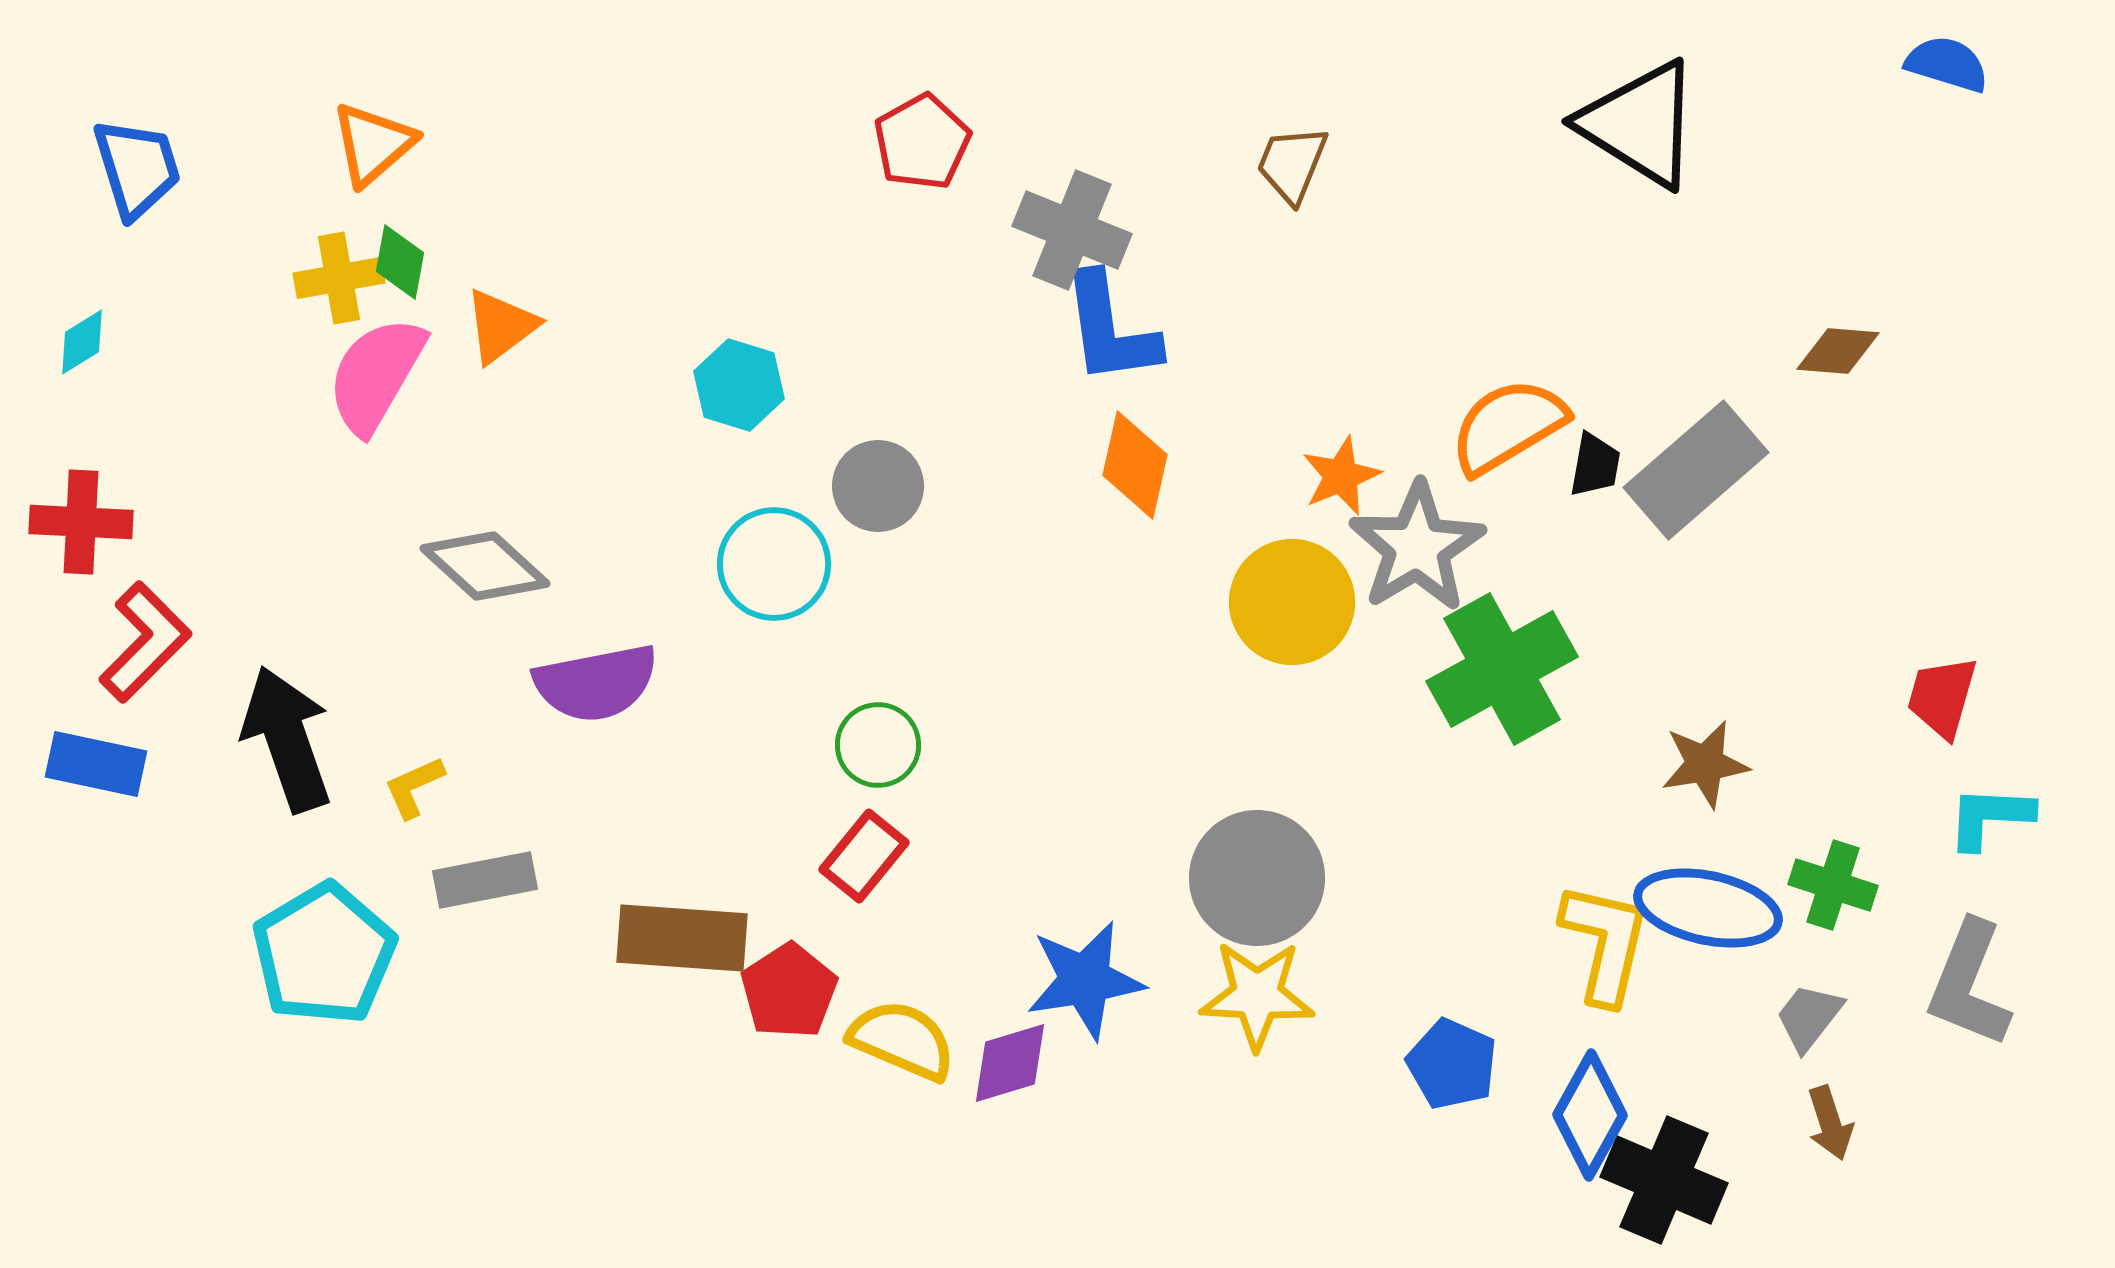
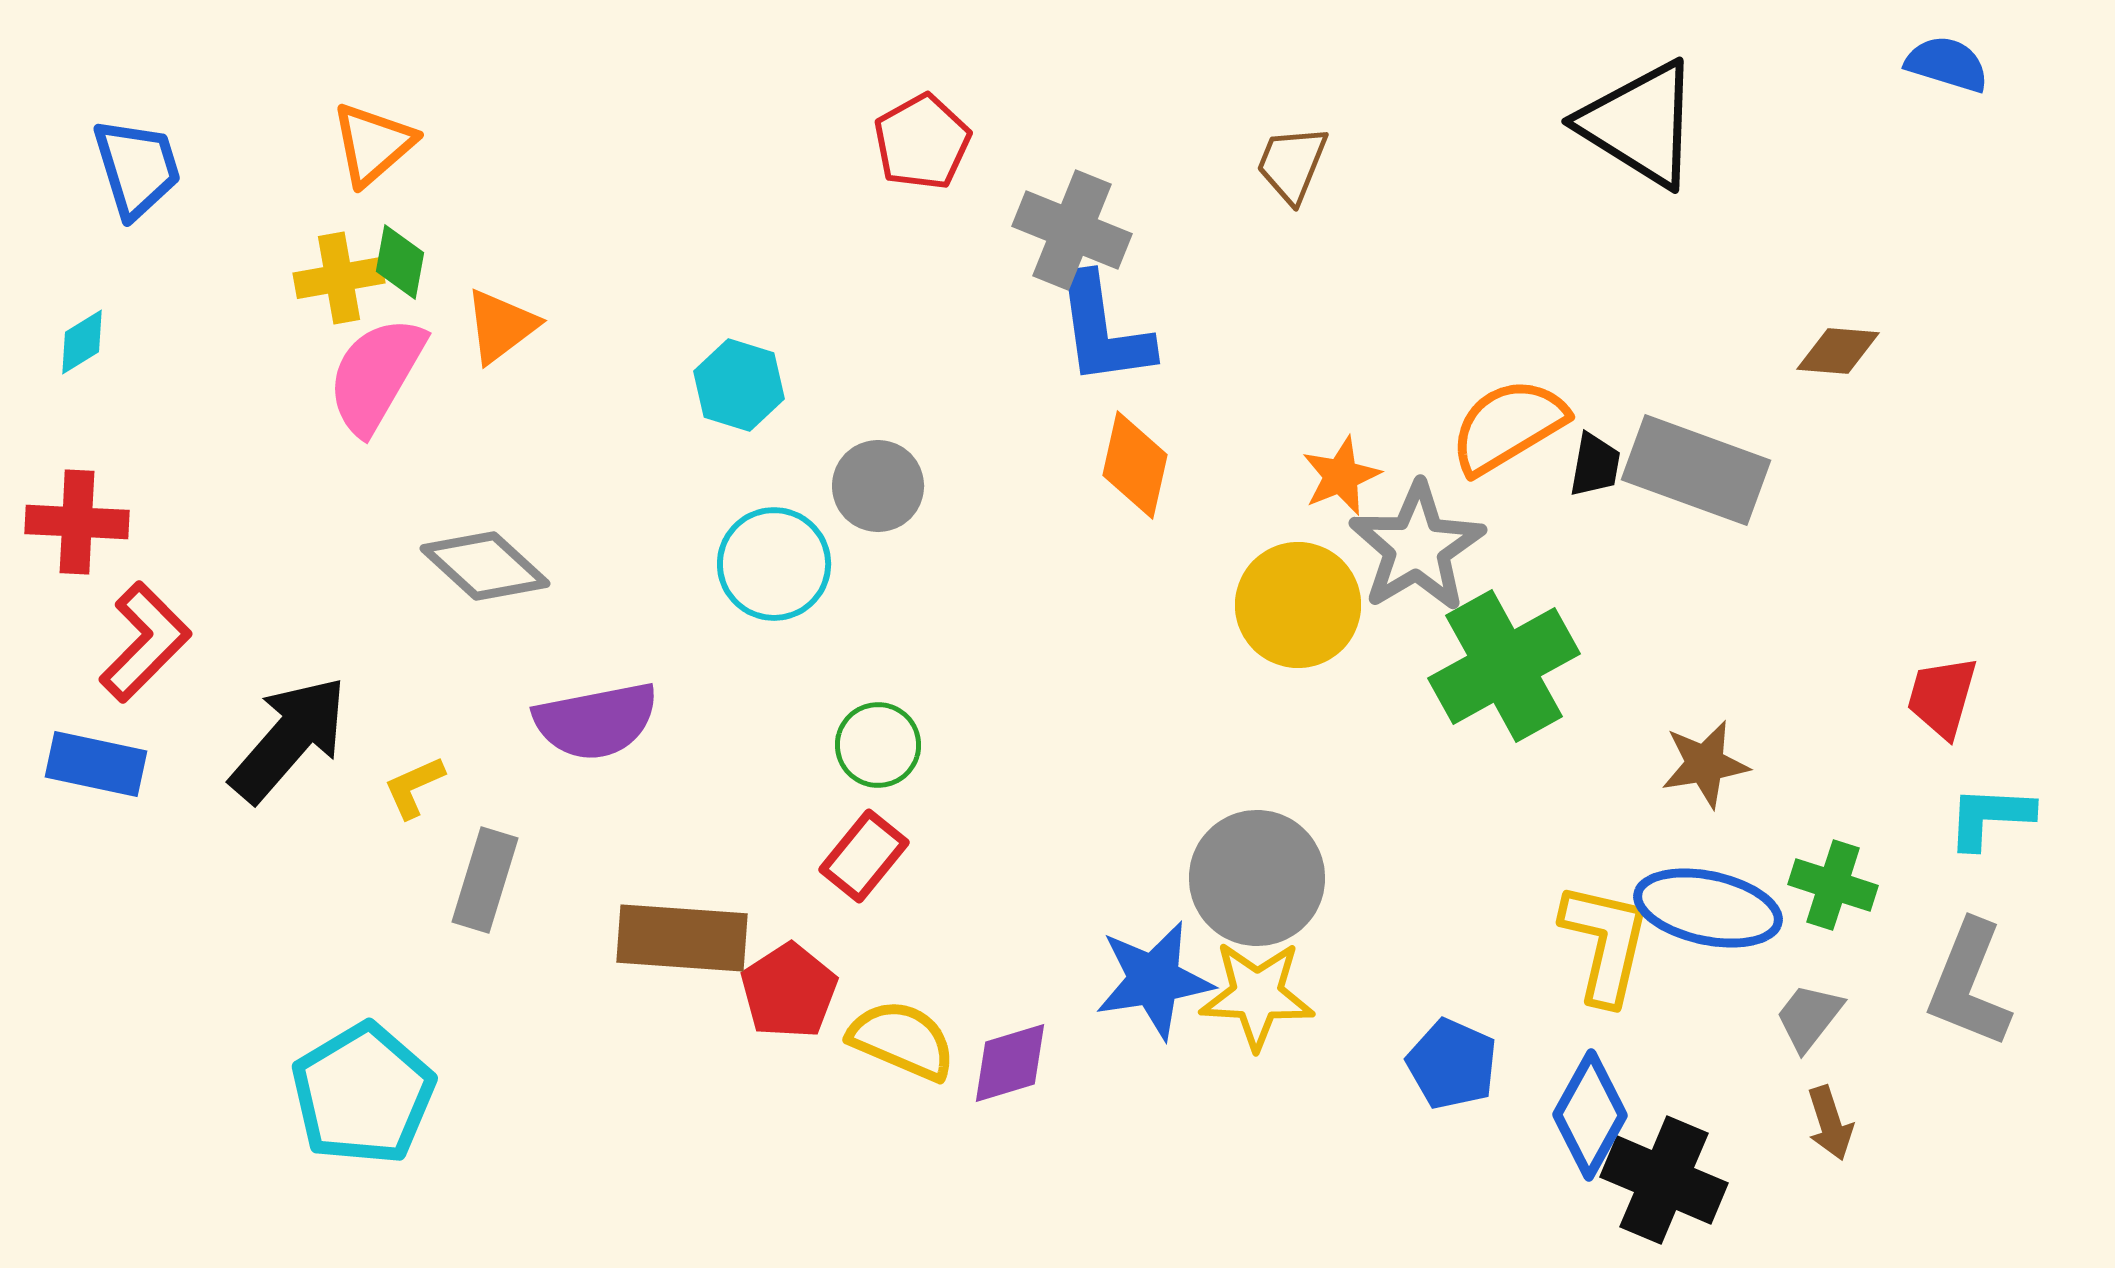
blue L-shape at (1110, 329): moved 7 px left, 1 px down
gray rectangle at (1696, 470): rotated 61 degrees clockwise
red cross at (81, 522): moved 4 px left
yellow circle at (1292, 602): moved 6 px right, 3 px down
green cross at (1502, 669): moved 2 px right, 3 px up
purple semicircle at (596, 683): moved 38 px down
black arrow at (287, 739): moved 2 px right; rotated 60 degrees clockwise
gray rectangle at (485, 880): rotated 62 degrees counterclockwise
cyan pentagon at (324, 954): moved 39 px right, 140 px down
blue star at (1085, 980): moved 69 px right
